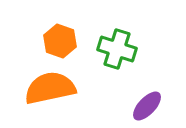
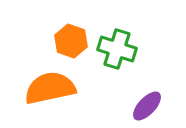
orange hexagon: moved 11 px right
